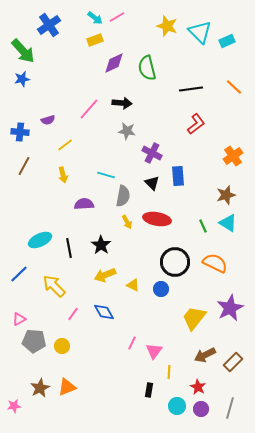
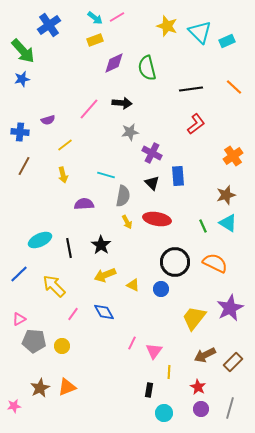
gray star at (127, 131): moved 3 px right, 1 px down; rotated 18 degrees counterclockwise
cyan circle at (177, 406): moved 13 px left, 7 px down
